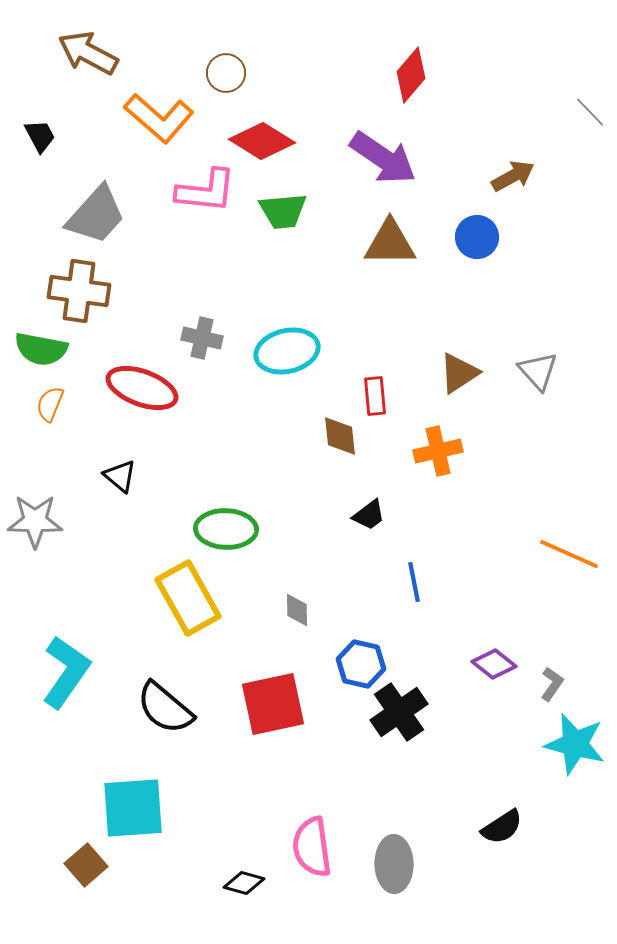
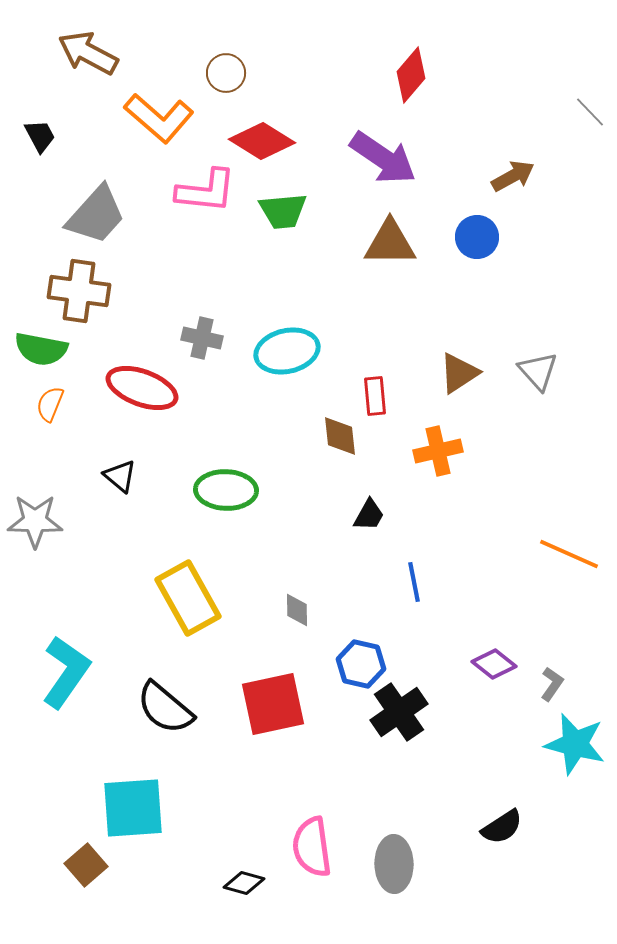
black trapezoid at (369, 515): rotated 24 degrees counterclockwise
green ellipse at (226, 529): moved 39 px up
